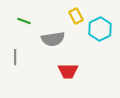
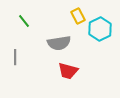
yellow rectangle: moved 2 px right
green line: rotated 32 degrees clockwise
gray semicircle: moved 6 px right, 4 px down
red trapezoid: rotated 15 degrees clockwise
